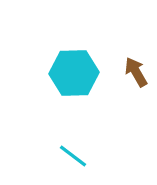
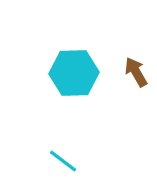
cyan line: moved 10 px left, 5 px down
